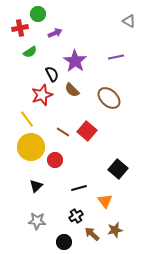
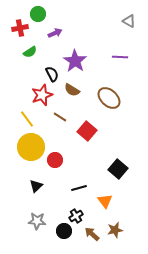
purple line: moved 4 px right; rotated 14 degrees clockwise
brown semicircle: rotated 14 degrees counterclockwise
brown line: moved 3 px left, 15 px up
black circle: moved 11 px up
